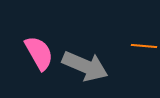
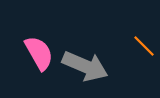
orange line: rotated 40 degrees clockwise
